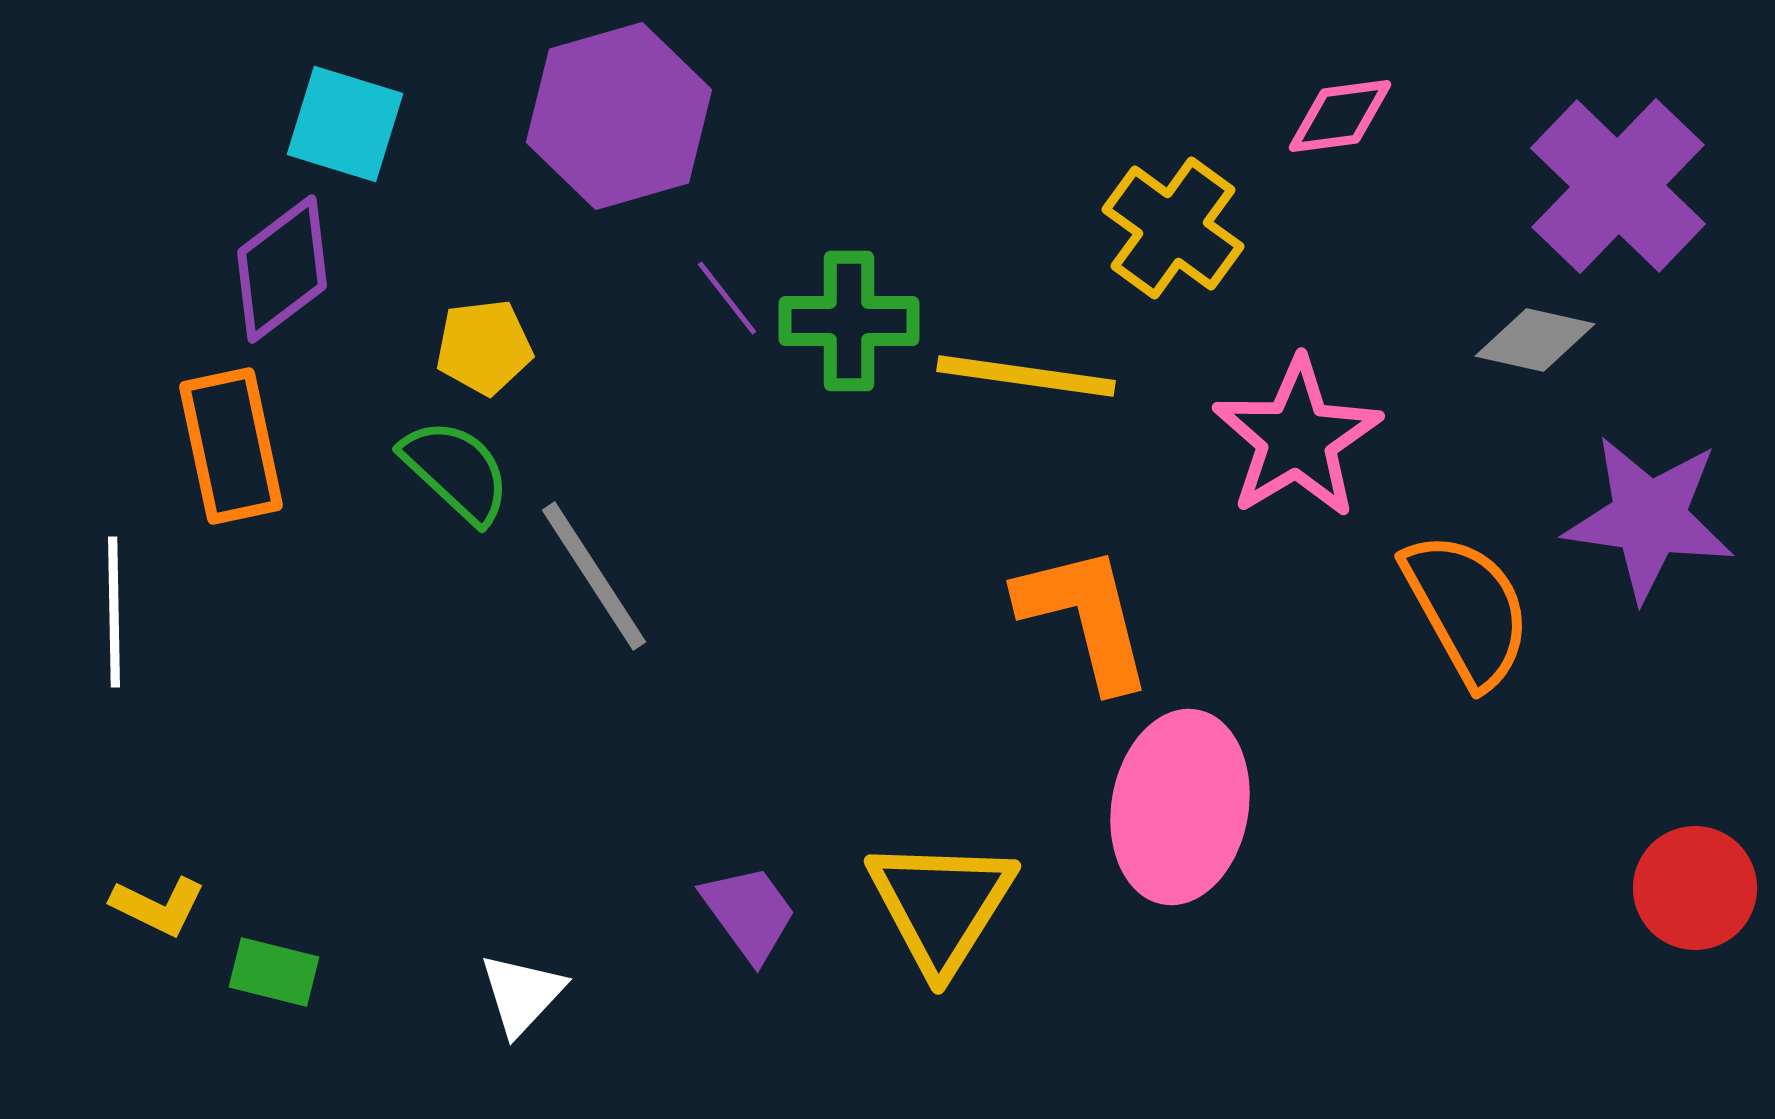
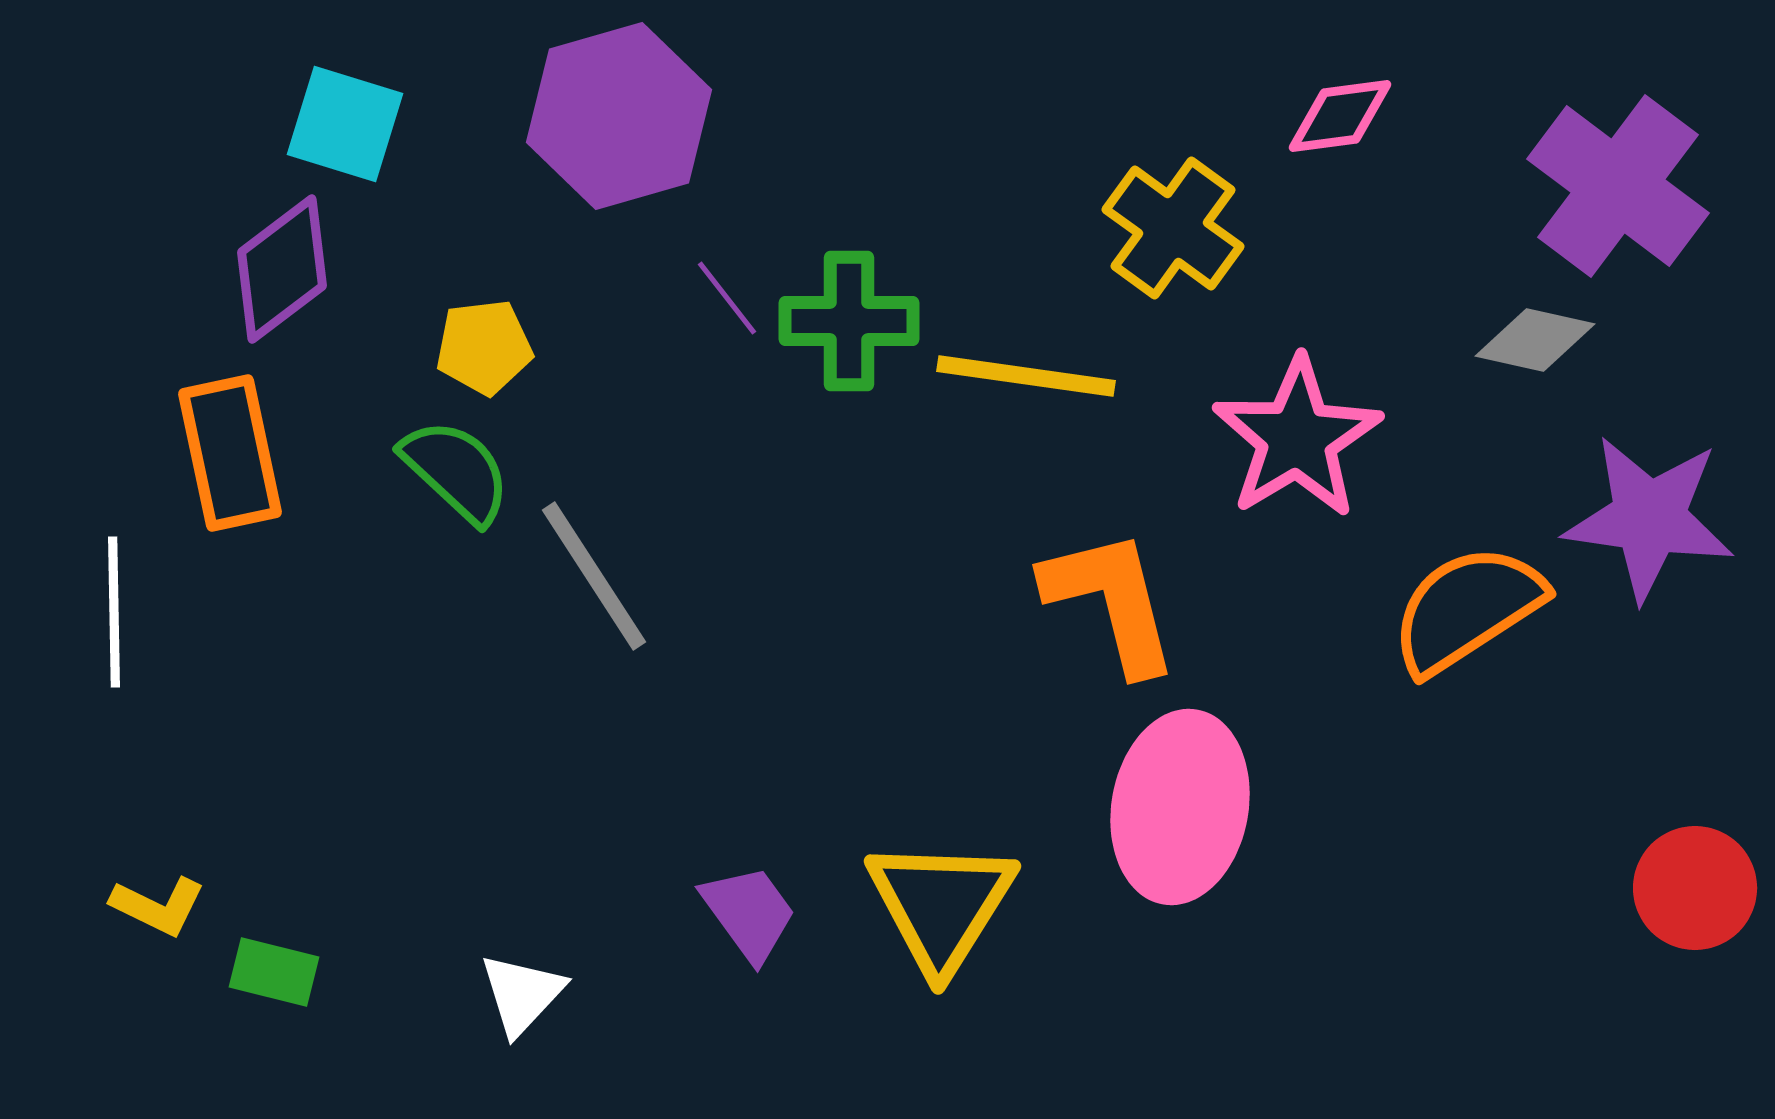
purple cross: rotated 7 degrees counterclockwise
orange rectangle: moved 1 px left, 7 px down
orange semicircle: rotated 94 degrees counterclockwise
orange L-shape: moved 26 px right, 16 px up
